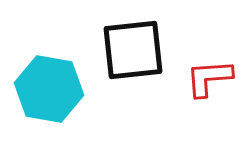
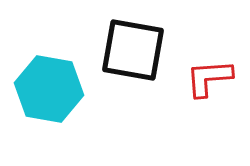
black square: rotated 16 degrees clockwise
